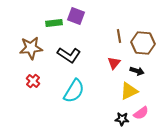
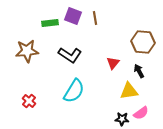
purple square: moved 3 px left
green rectangle: moved 4 px left
brown line: moved 24 px left, 18 px up
brown hexagon: moved 1 px up
brown star: moved 4 px left, 3 px down
black L-shape: moved 1 px right
red triangle: moved 1 px left
black arrow: moved 2 px right; rotated 136 degrees counterclockwise
red cross: moved 4 px left, 20 px down
yellow triangle: rotated 18 degrees clockwise
